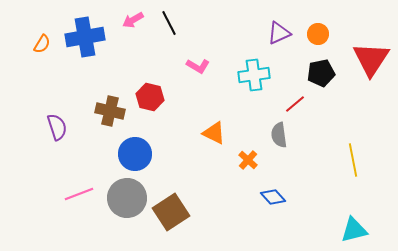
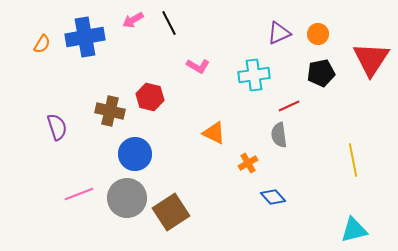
red line: moved 6 px left, 2 px down; rotated 15 degrees clockwise
orange cross: moved 3 px down; rotated 18 degrees clockwise
